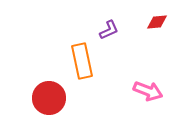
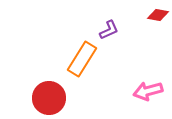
red diamond: moved 1 px right, 7 px up; rotated 15 degrees clockwise
orange rectangle: moved 2 px up; rotated 44 degrees clockwise
pink arrow: rotated 144 degrees clockwise
